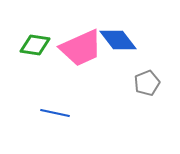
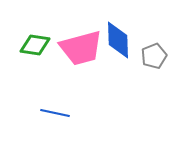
blue diamond: rotated 36 degrees clockwise
pink trapezoid: rotated 9 degrees clockwise
gray pentagon: moved 7 px right, 27 px up
